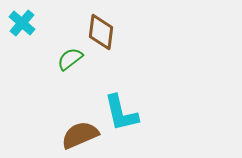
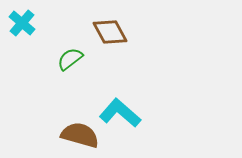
brown diamond: moved 9 px right; rotated 36 degrees counterclockwise
cyan L-shape: moved 1 px left; rotated 144 degrees clockwise
brown semicircle: rotated 39 degrees clockwise
